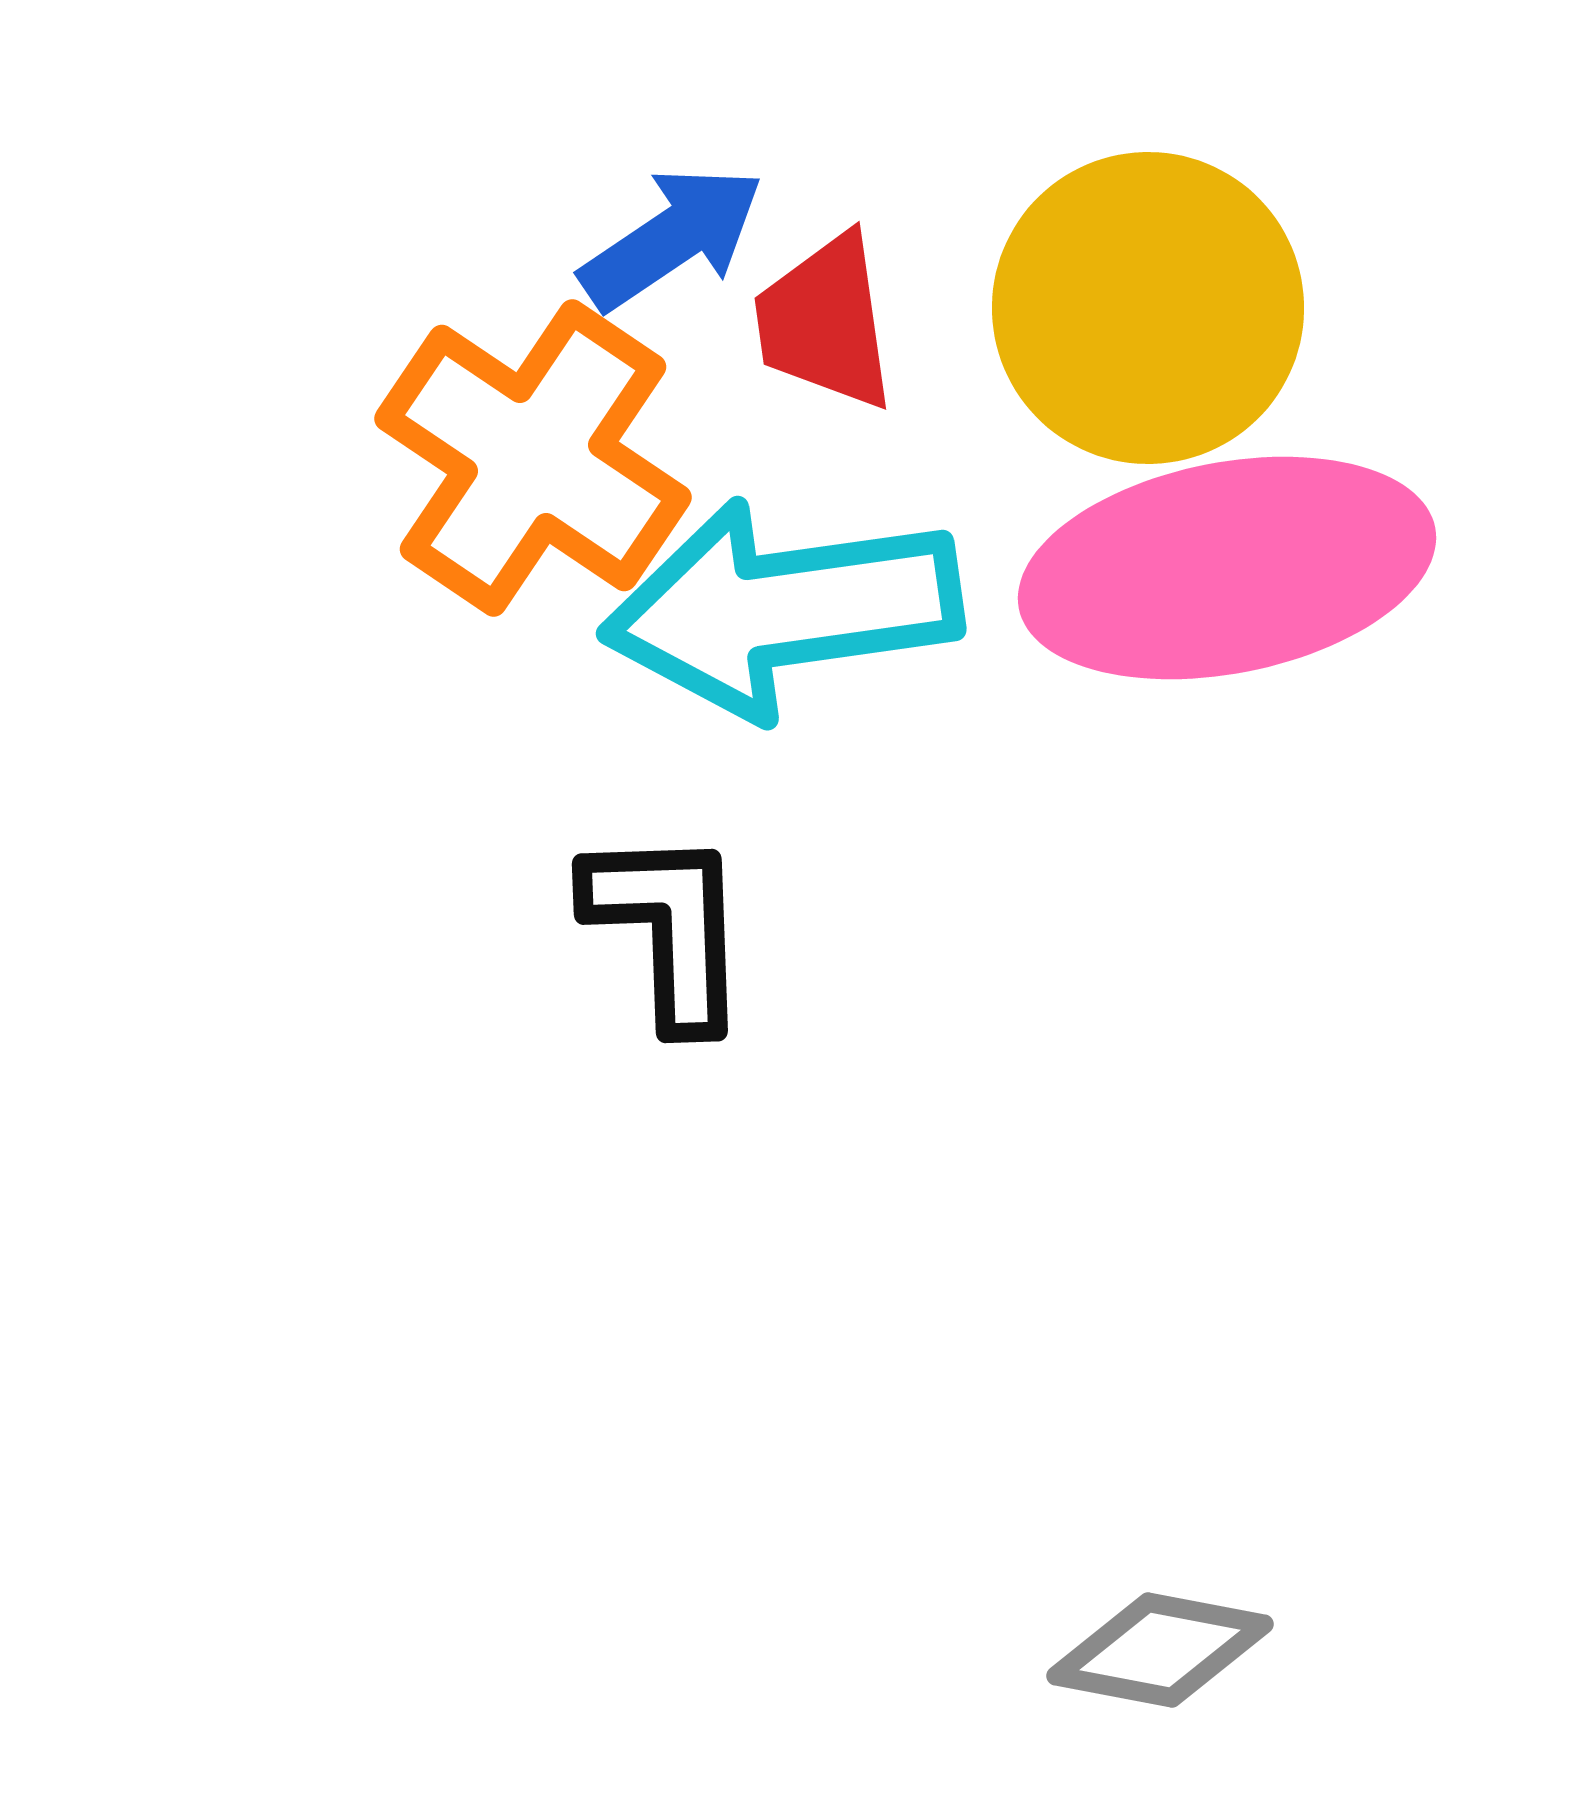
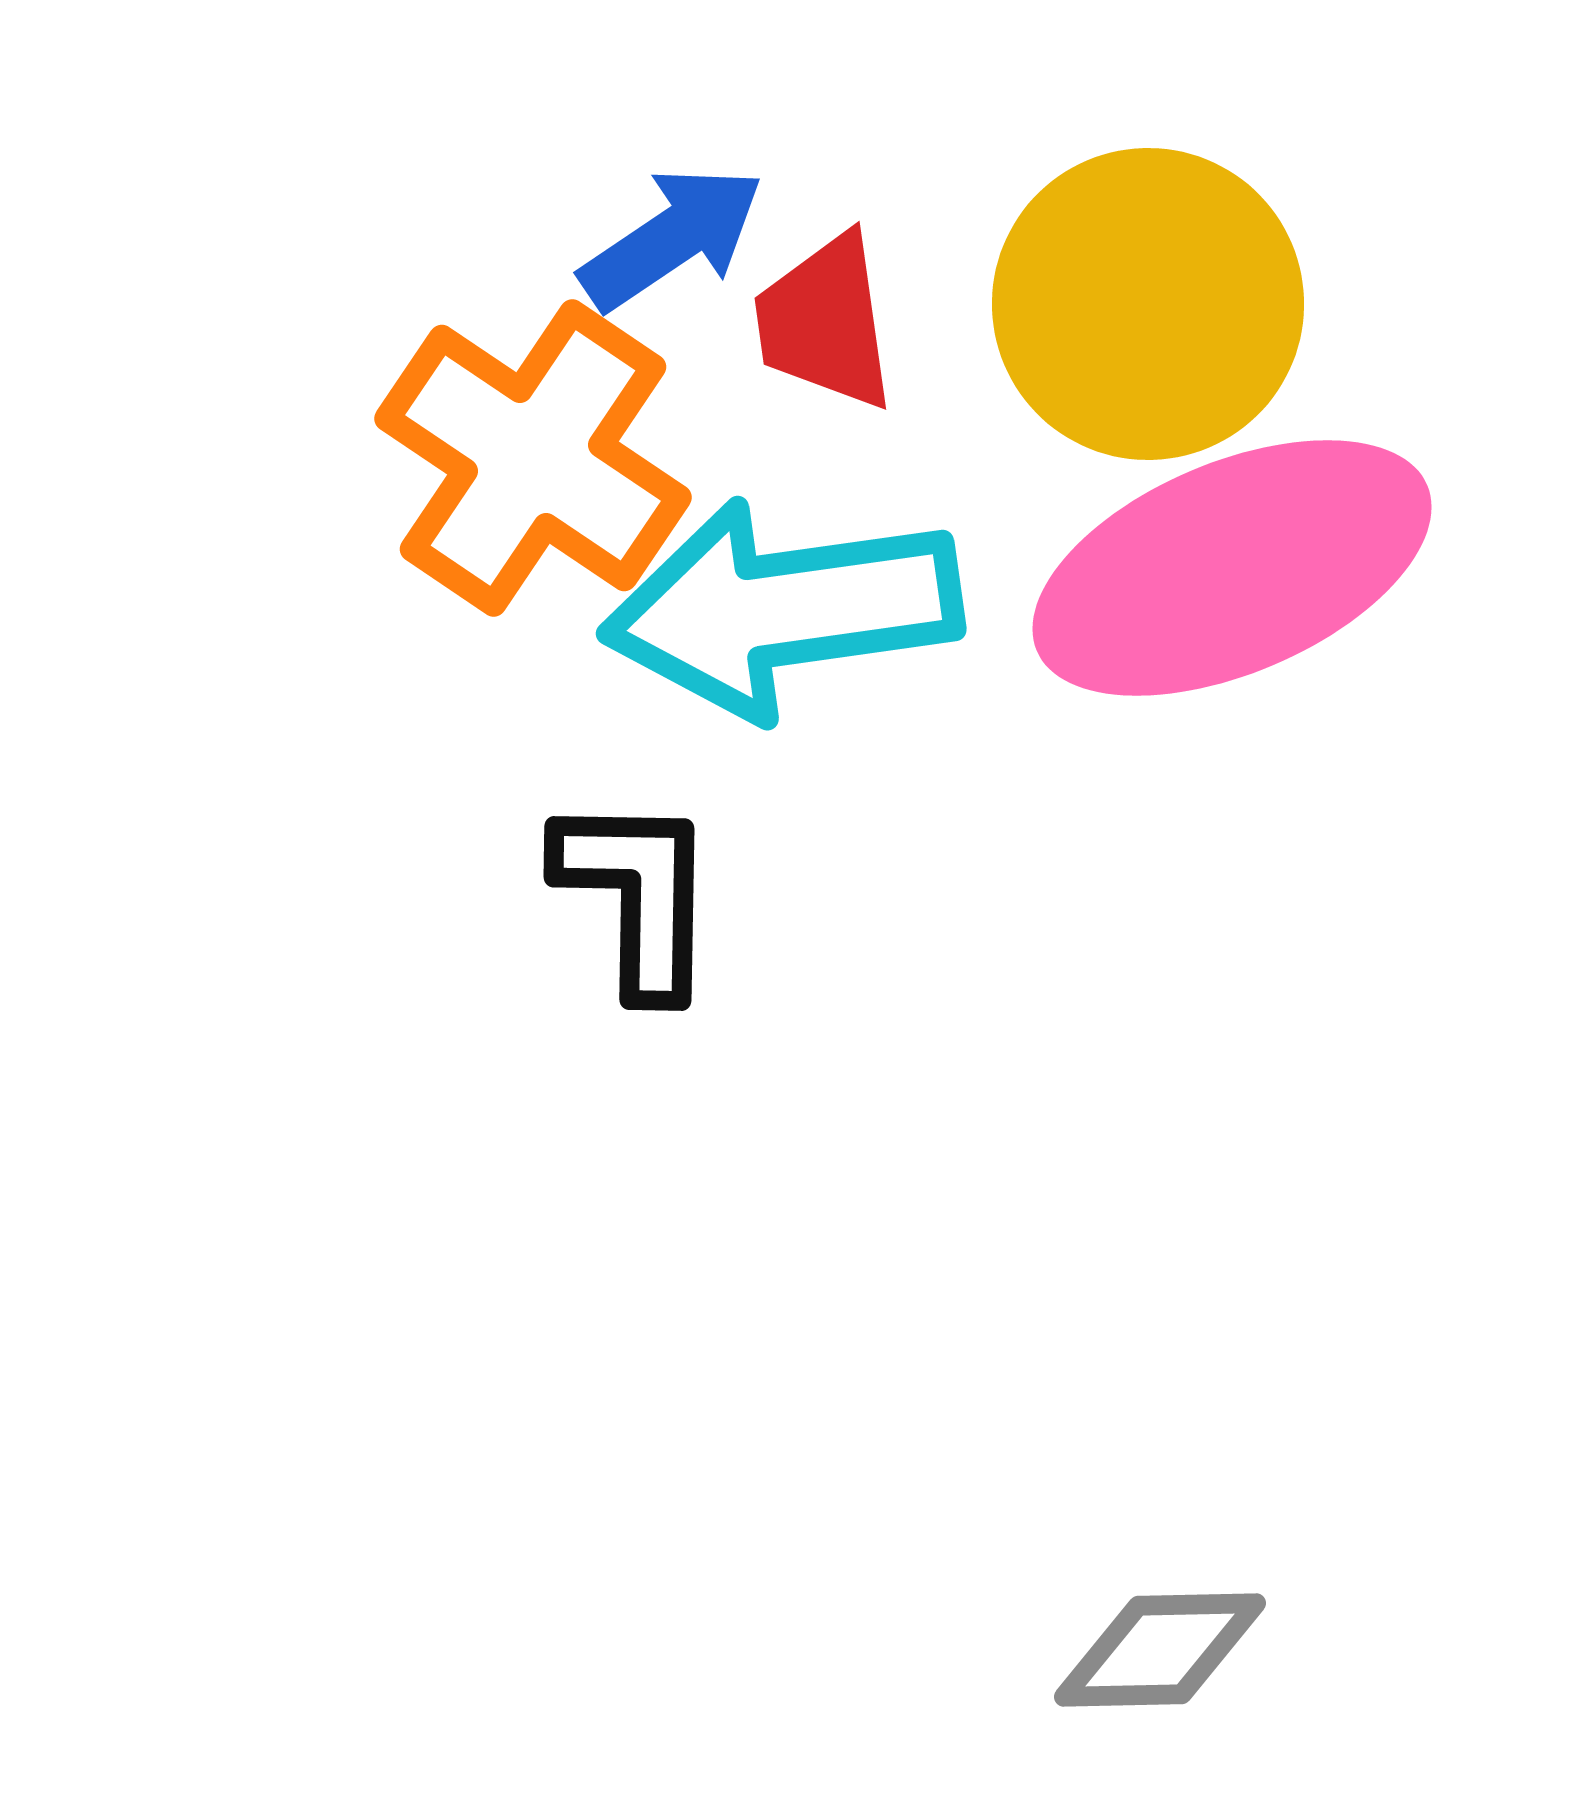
yellow circle: moved 4 px up
pink ellipse: moved 5 px right; rotated 12 degrees counterclockwise
black L-shape: moved 31 px left, 33 px up; rotated 3 degrees clockwise
gray diamond: rotated 12 degrees counterclockwise
